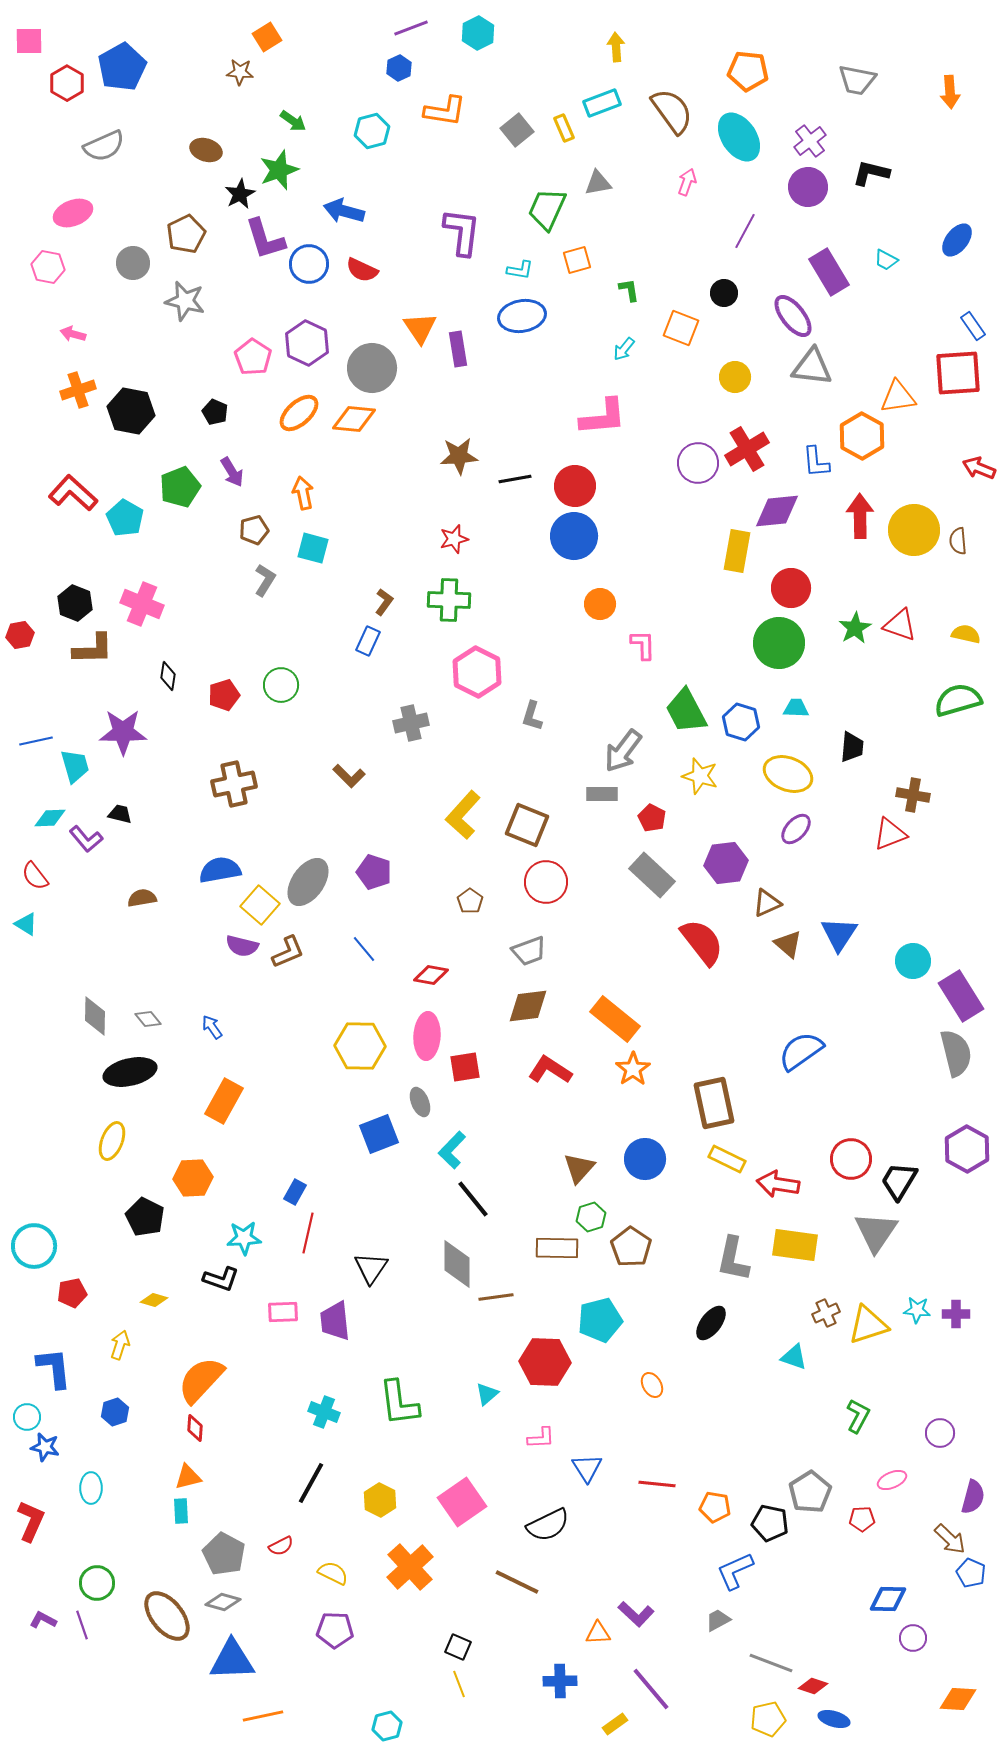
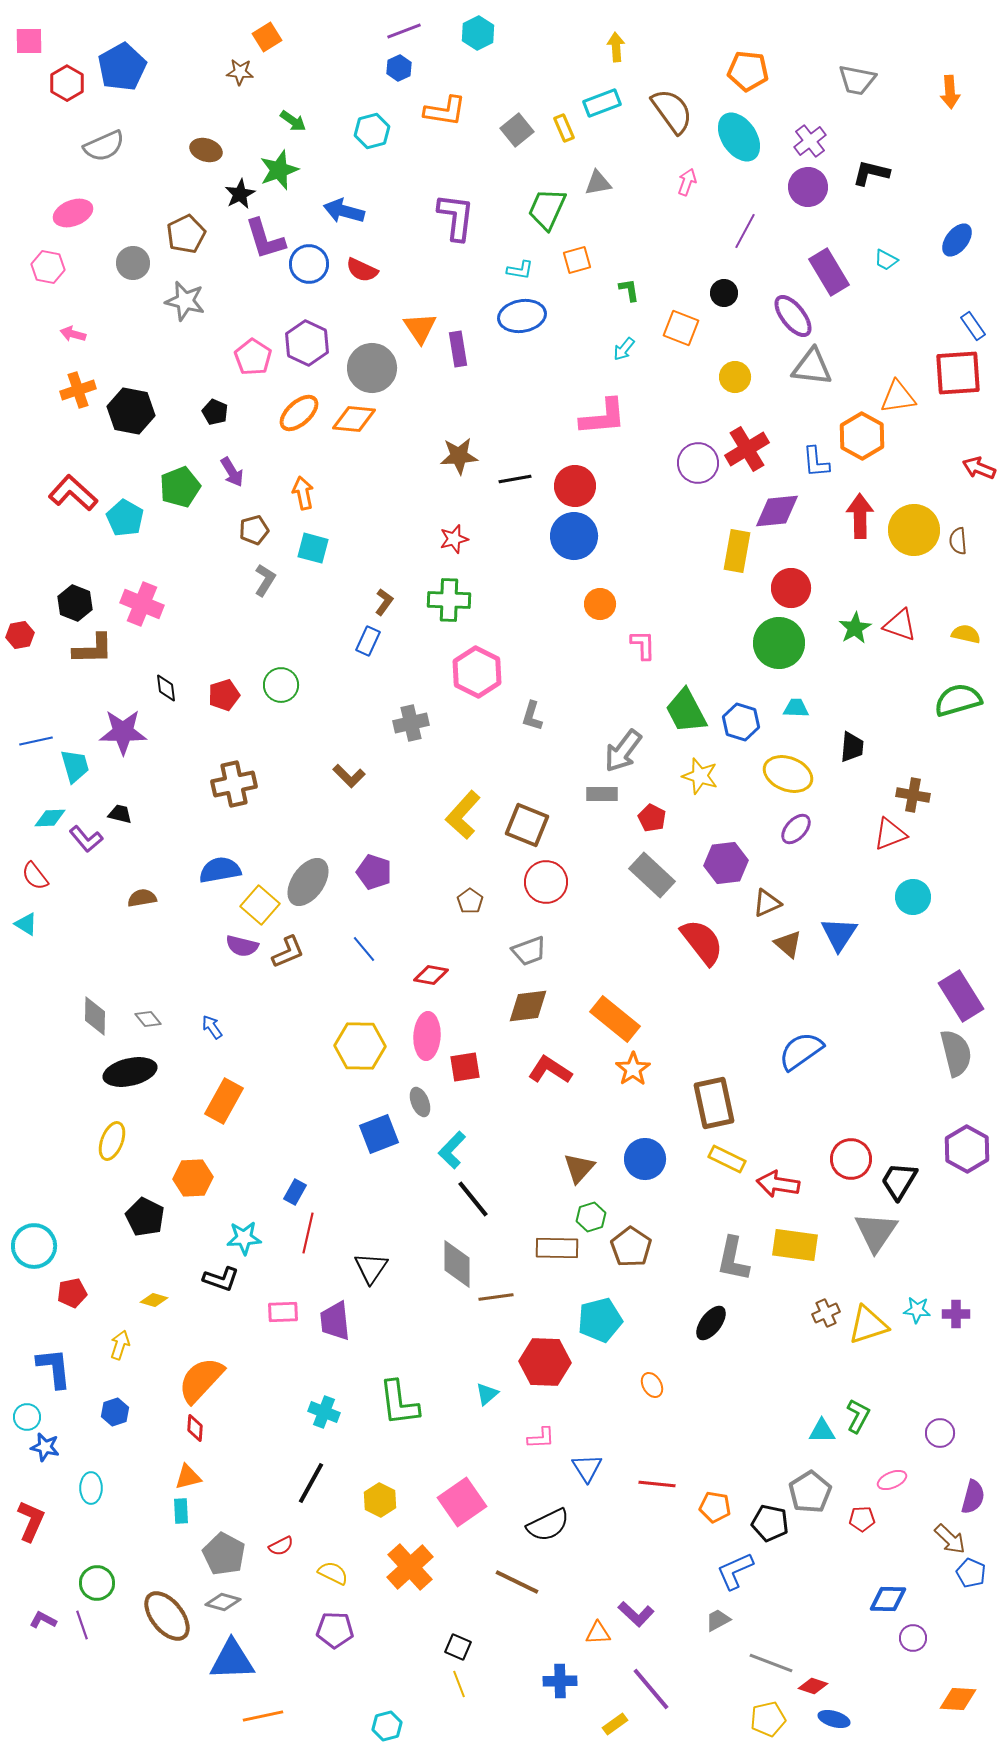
purple line at (411, 28): moved 7 px left, 3 px down
purple L-shape at (462, 232): moved 6 px left, 15 px up
black diamond at (168, 676): moved 2 px left, 12 px down; rotated 16 degrees counterclockwise
cyan circle at (913, 961): moved 64 px up
cyan triangle at (794, 1357): moved 28 px right, 74 px down; rotated 20 degrees counterclockwise
